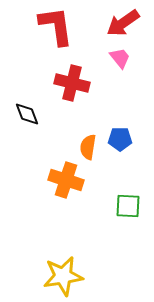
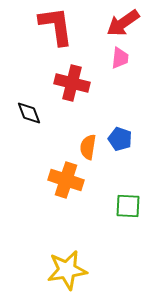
pink trapezoid: rotated 45 degrees clockwise
black diamond: moved 2 px right, 1 px up
blue pentagon: rotated 20 degrees clockwise
yellow star: moved 4 px right, 6 px up
